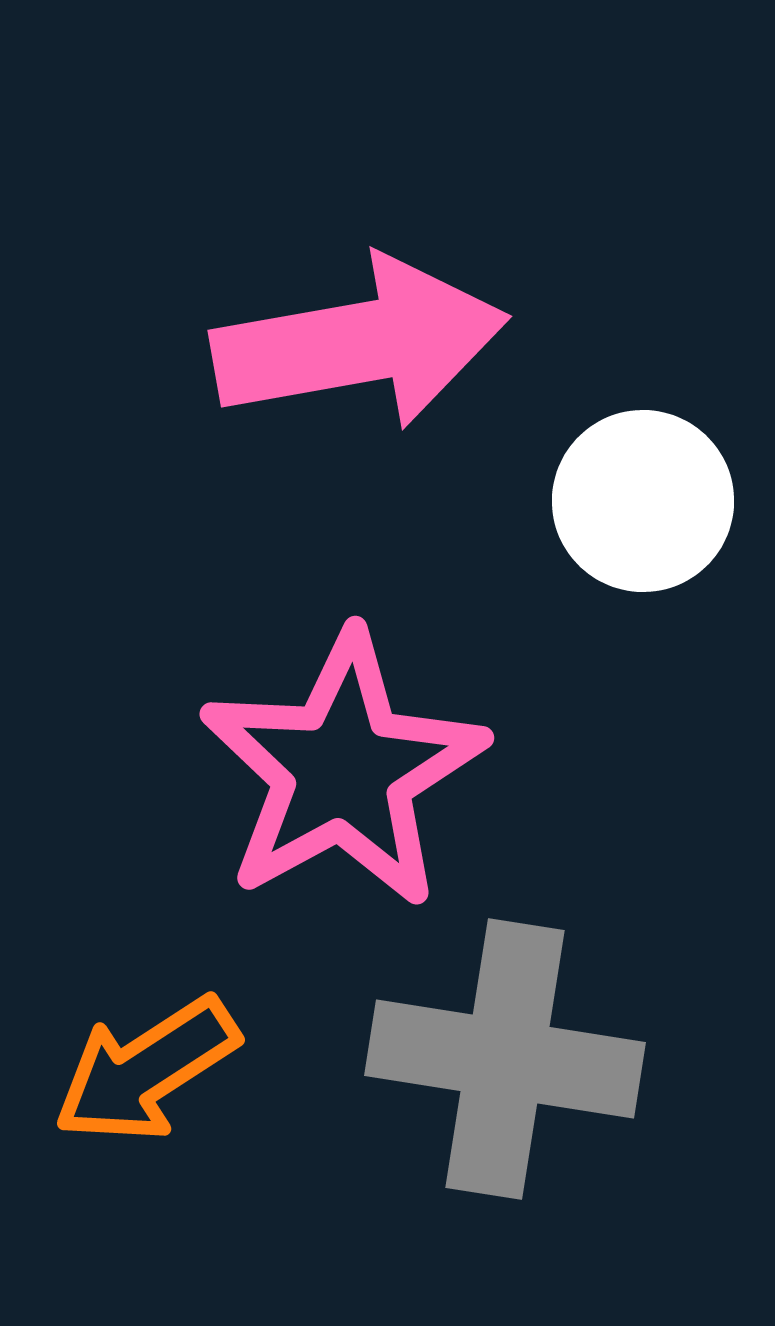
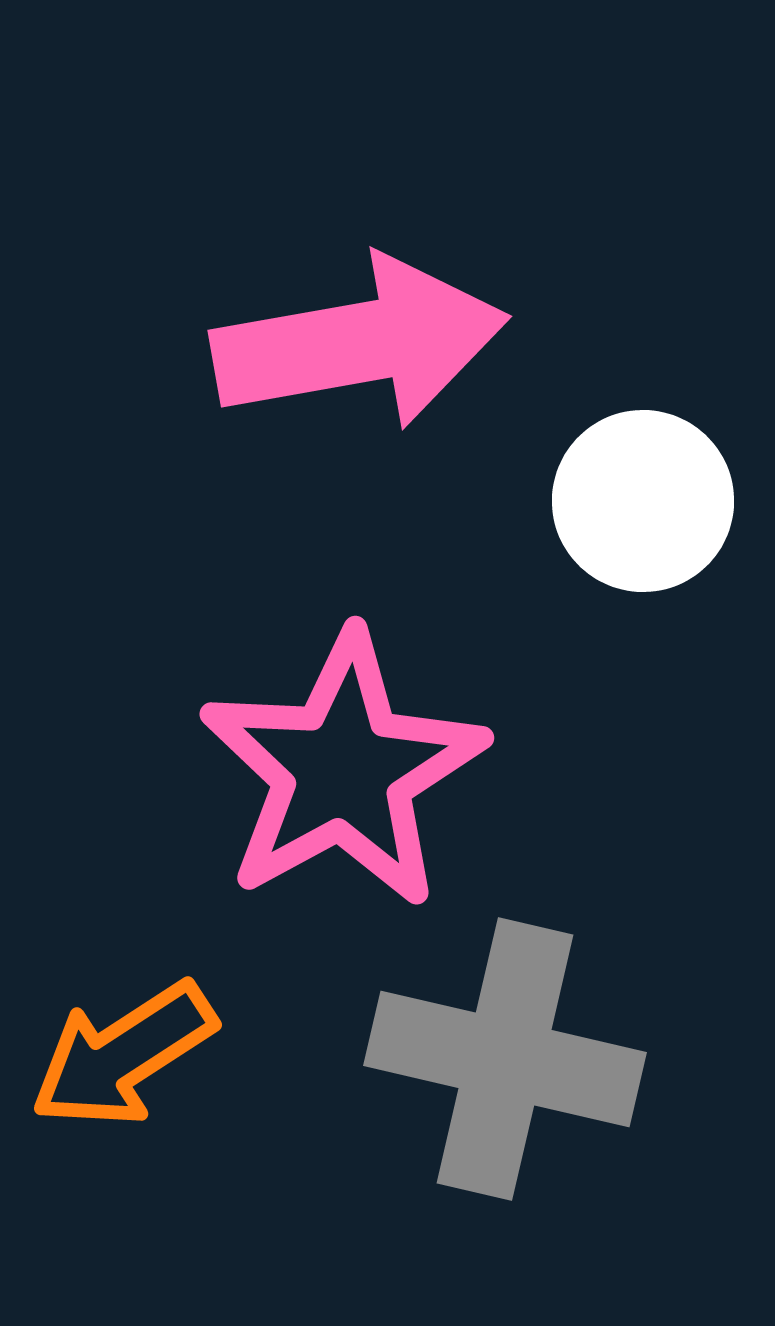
gray cross: rotated 4 degrees clockwise
orange arrow: moved 23 px left, 15 px up
